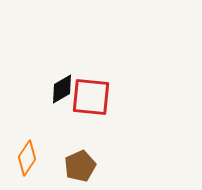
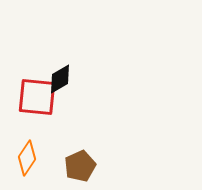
black diamond: moved 2 px left, 10 px up
red square: moved 54 px left
